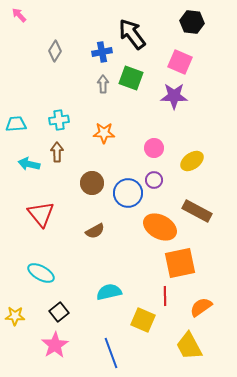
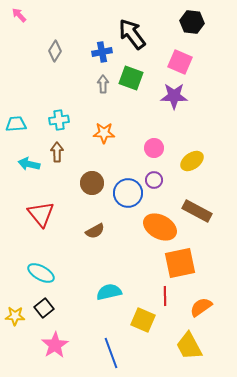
black square: moved 15 px left, 4 px up
